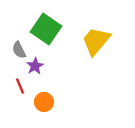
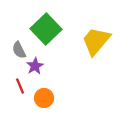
green square: rotated 12 degrees clockwise
orange circle: moved 4 px up
